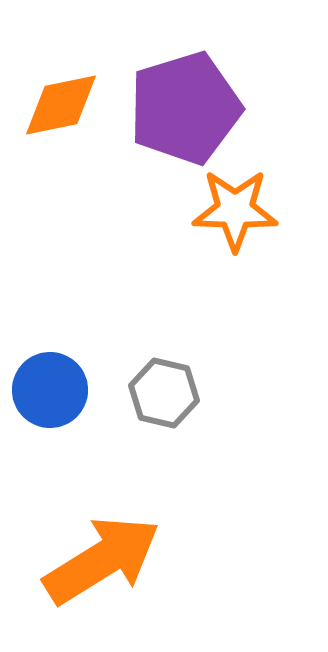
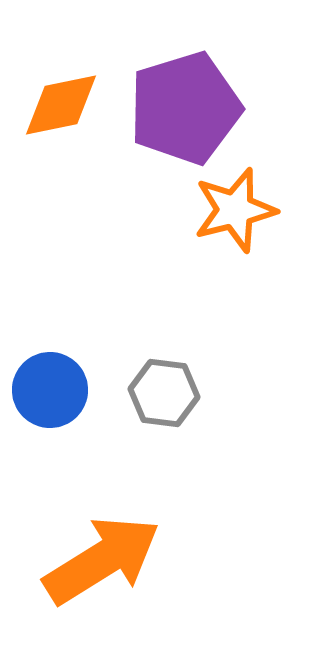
orange star: rotated 16 degrees counterclockwise
gray hexagon: rotated 6 degrees counterclockwise
